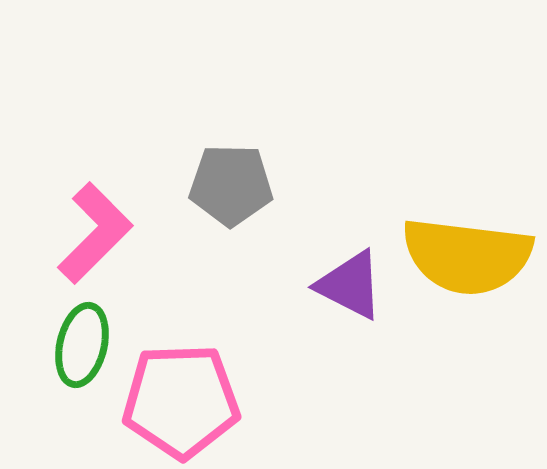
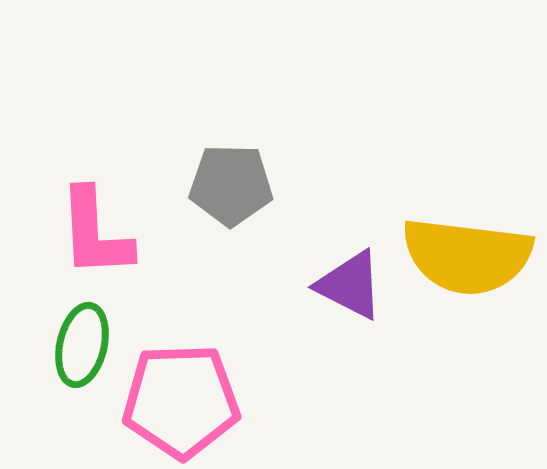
pink L-shape: rotated 132 degrees clockwise
